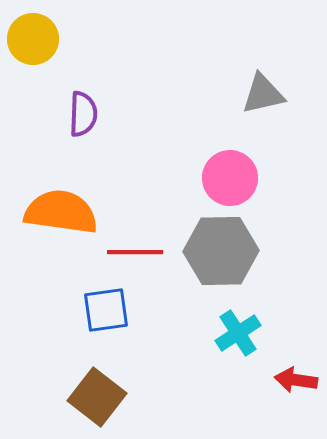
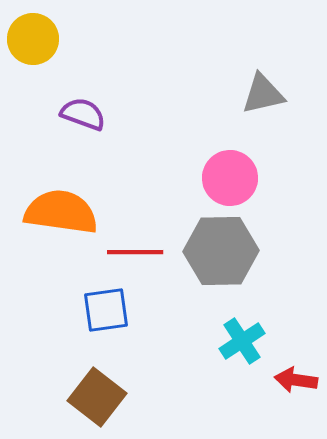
purple semicircle: rotated 72 degrees counterclockwise
cyan cross: moved 4 px right, 8 px down
